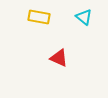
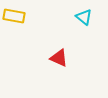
yellow rectangle: moved 25 px left, 1 px up
